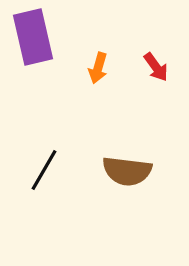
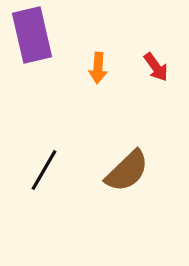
purple rectangle: moved 1 px left, 2 px up
orange arrow: rotated 12 degrees counterclockwise
brown semicircle: rotated 51 degrees counterclockwise
